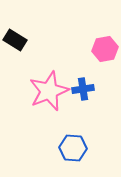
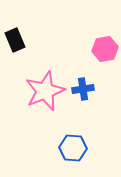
black rectangle: rotated 35 degrees clockwise
pink star: moved 4 px left
